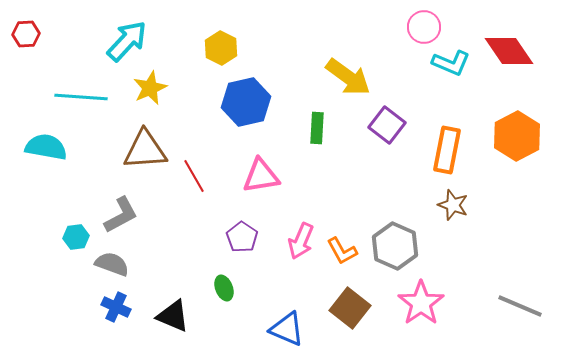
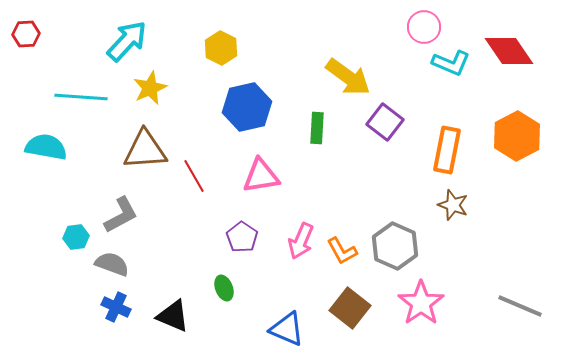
blue hexagon: moved 1 px right, 5 px down
purple square: moved 2 px left, 3 px up
